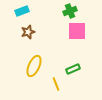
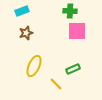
green cross: rotated 24 degrees clockwise
brown star: moved 2 px left, 1 px down
yellow line: rotated 24 degrees counterclockwise
